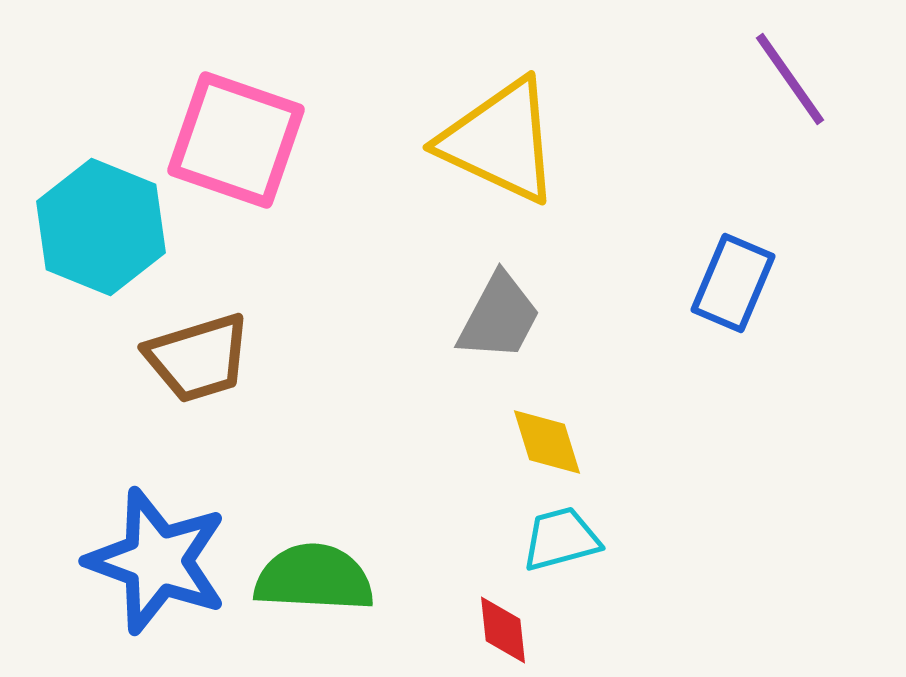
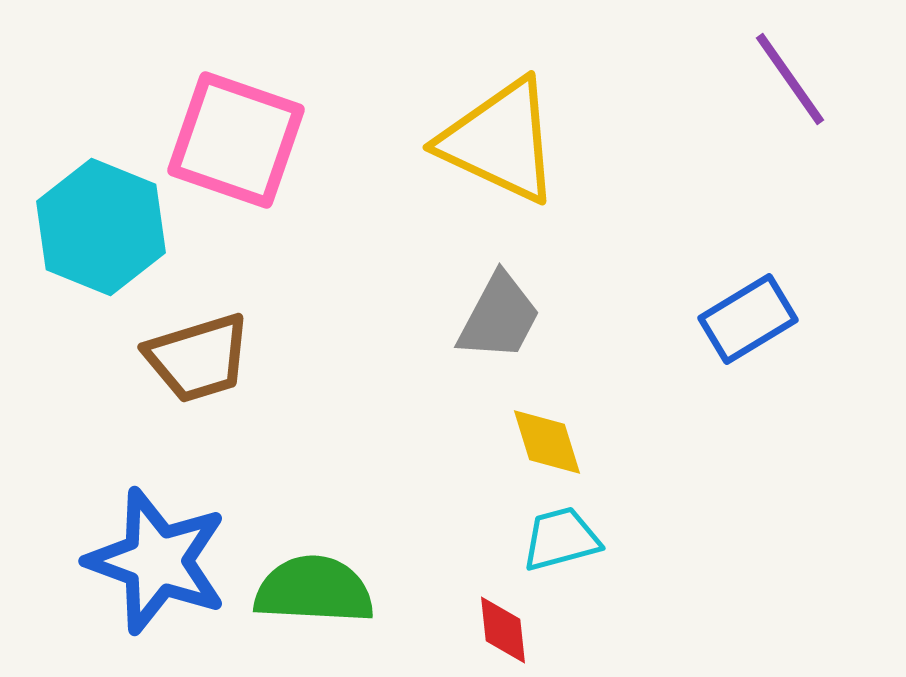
blue rectangle: moved 15 px right, 36 px down; rotated 36 degrees clockwise
green semicircle: moved 12 px down
